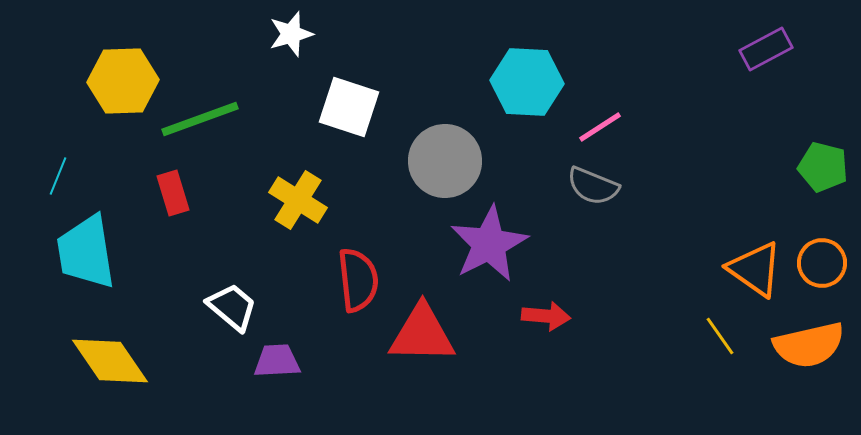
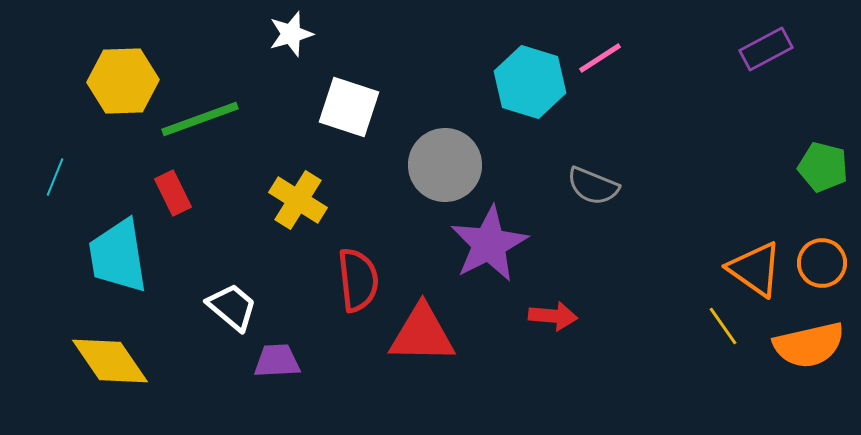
cyan hexagon: moved 3 px right; rotated 14 degrees clockwise
pink line: moved 69 px up
gray circle: moved 4 px down
cyan line: moved 3 px left, 1 px down
red rectangle: rotated 9 degrees counterclockwise
cyan trapezoid: moved 32 px right, 4 px down
red arrow: moved 7 px right
yellow line: moved 3 px right, 10 px up
